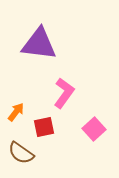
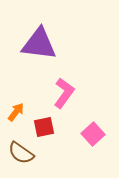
pink square: moved 1 px left, 5 px down
